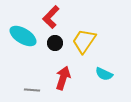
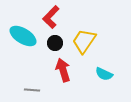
red arrow: moved 8 px up; rotated 35 degrees counterclockwise
